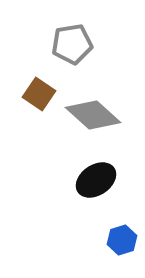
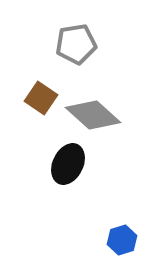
gray pentagon: moved 4 px right
brown square: moved 2 px right, 4 px down
black ellipse: moved 28 px left, 16 px up; rotated 30 degrees counterclockwise
